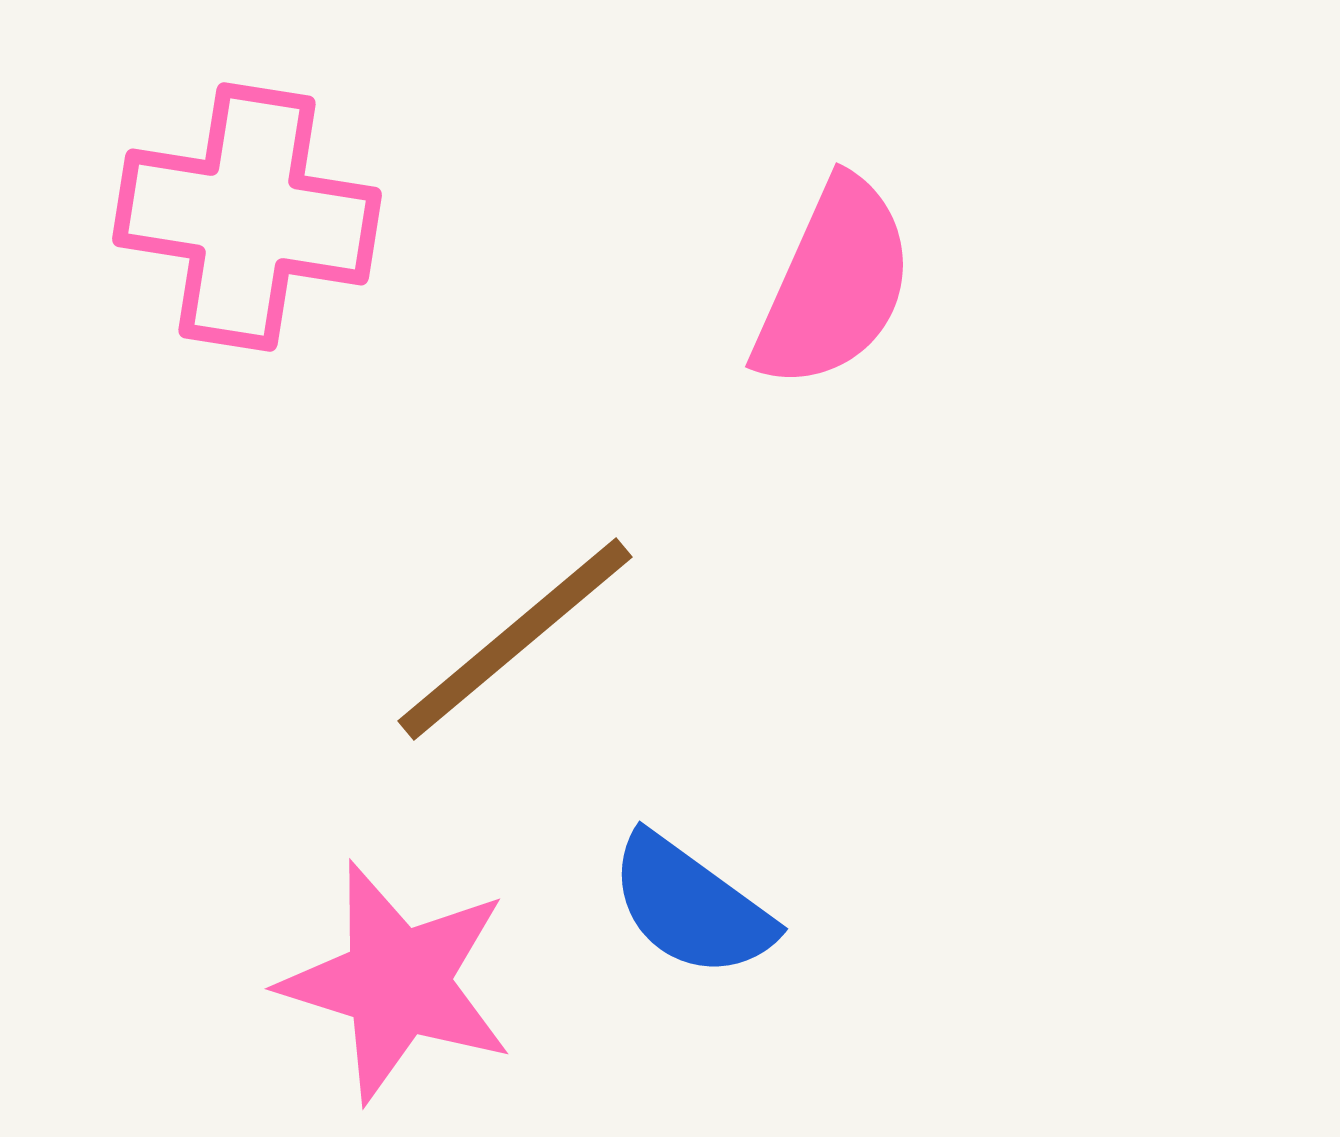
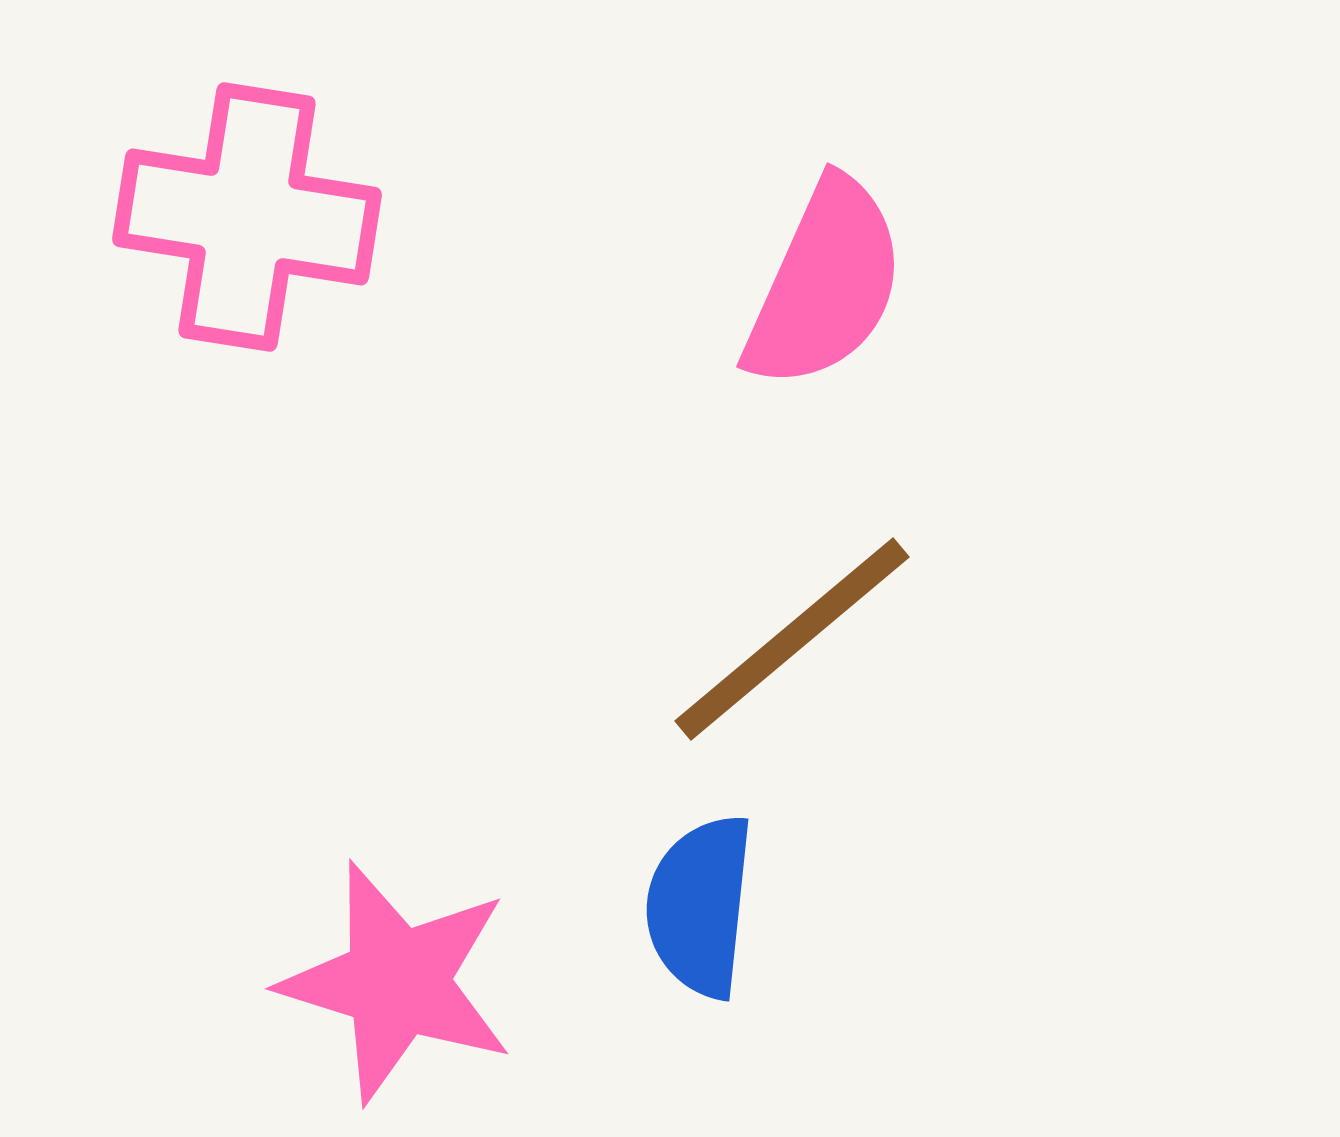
pink semicircle: moved 9 px left
brown line: moved 277 px right
blue semicircle: moved 9 px right; rotated 60 degrees clockwise
